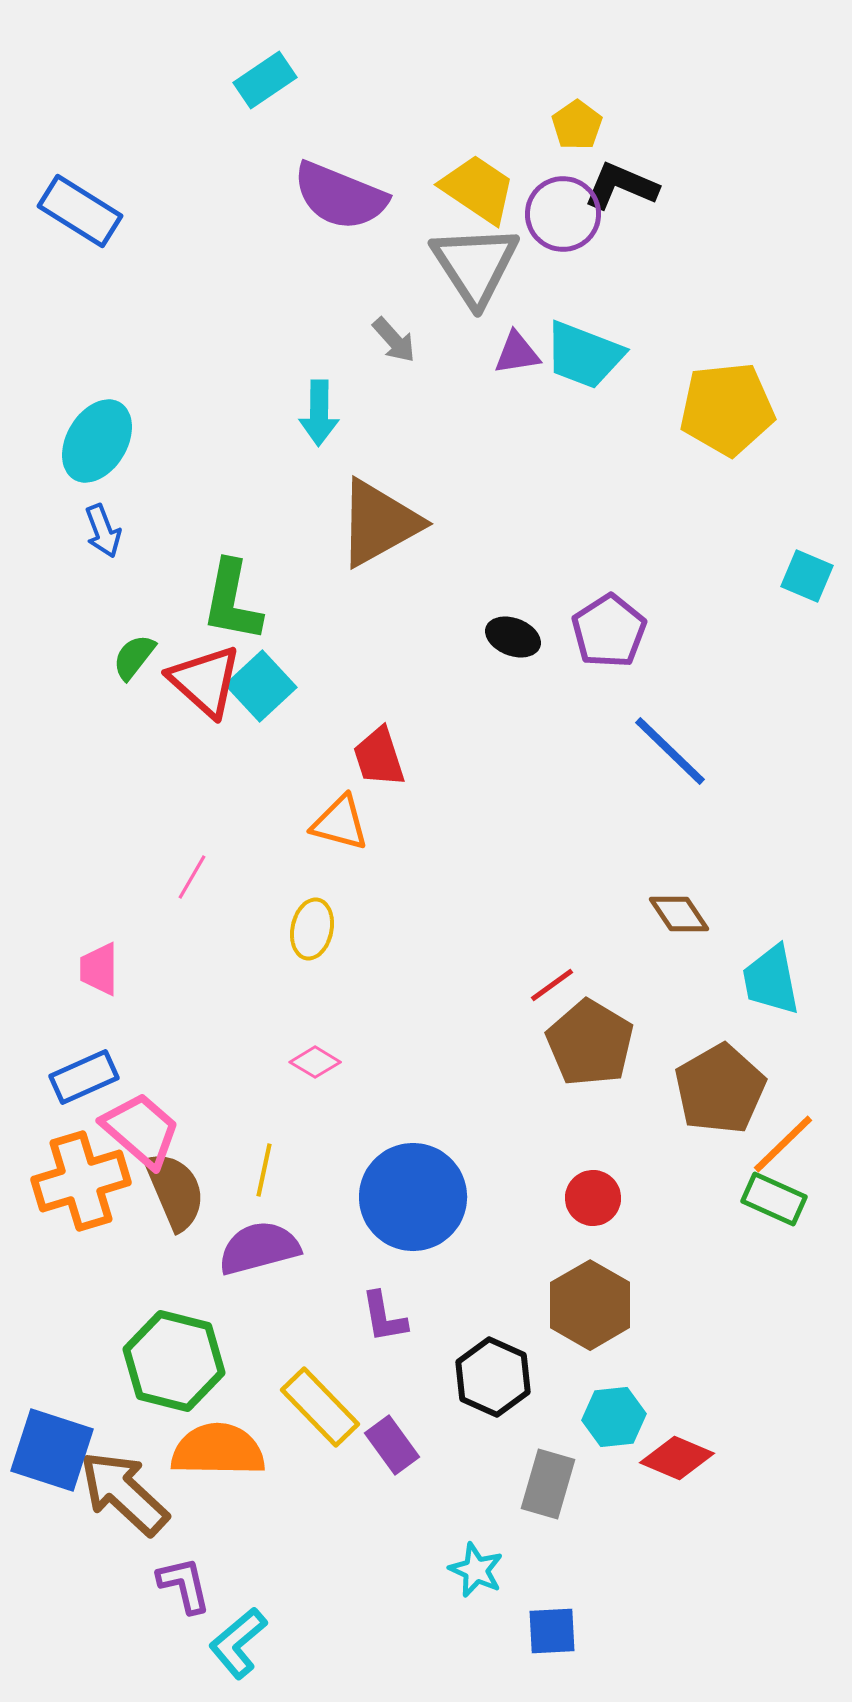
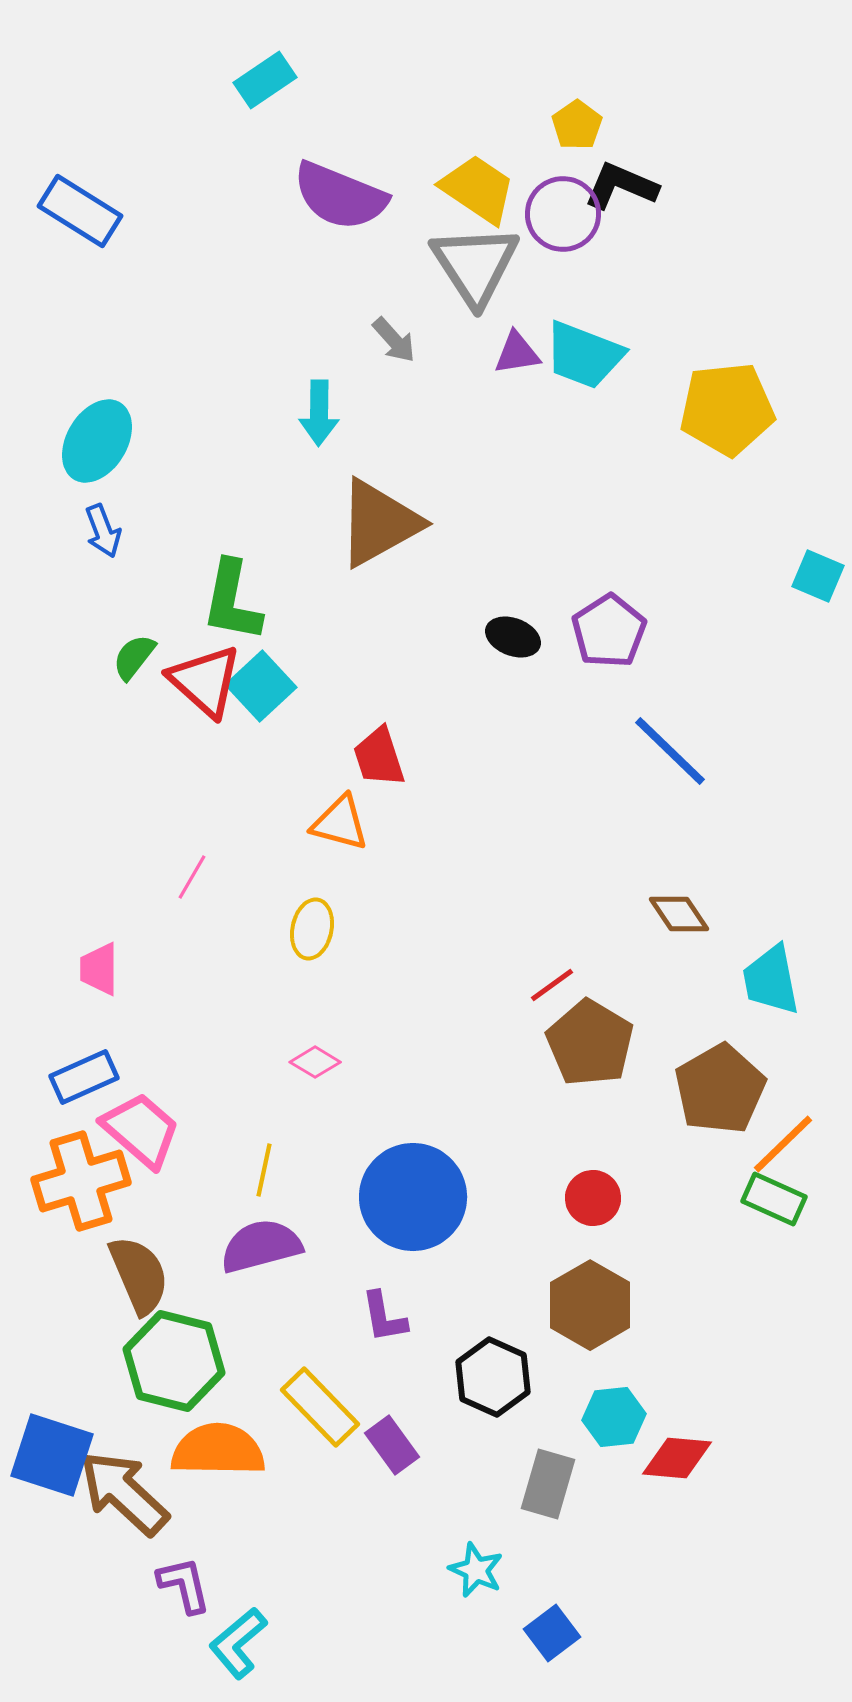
cyan square at (807, 576): moved 11 px right
brown semicircle at (175, 1191): moved 36 px left, 84 px down
purple semicircle at (259, 1248): moved 2 px right, 2 px up
blue square at (52, 1450): moved 5 px down
red diamond at (677, 1458): rotated 18 degrees counterclockwise
blue square at (552, 1631): moved 2 px down; rotated 34 degrees counterclockwise
